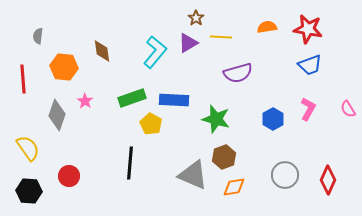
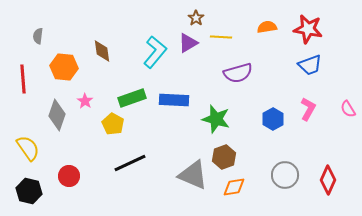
yellow pentagon: moved 38 px left
black line: rotated 60 degrees clockwise
black hexagon: rotated 10 degrees clockwise
